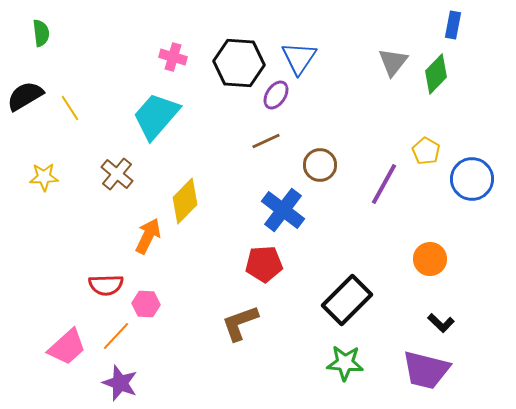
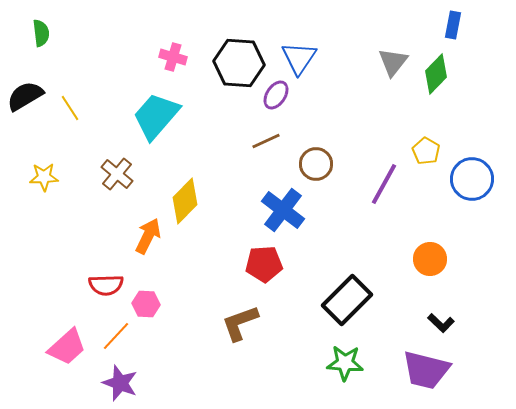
brown circle: moved 4 px left, 1 px up
